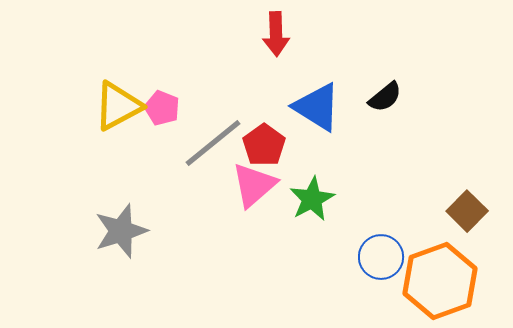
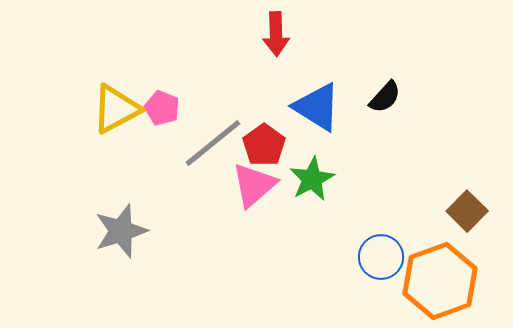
black semicircle: rotated 9 degrees counterclockwise
yellow triangle: moved 2 px left, 3 px down
green star: moved 20 px up
